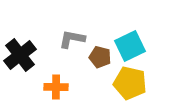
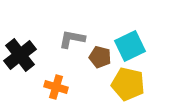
yellow pentagon: moved 2 px left, 1 px down
orange cross: rotated 15 degrees clockwise
